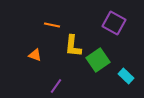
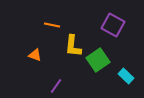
purple square: moved 1 px left, 2 px down
